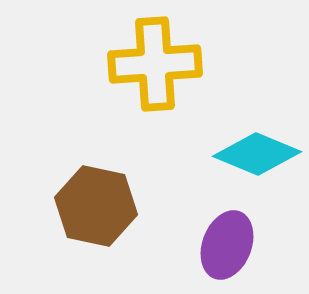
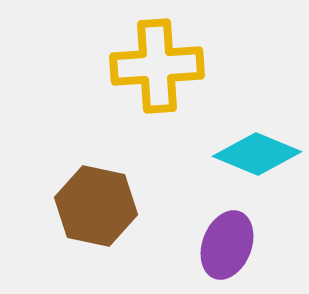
yellow cross: moved 2 px right, 2 px down
